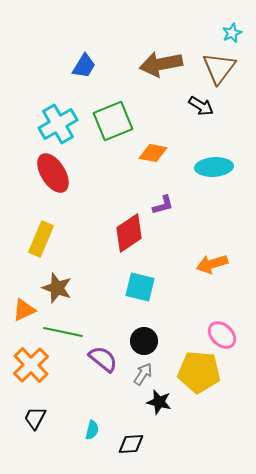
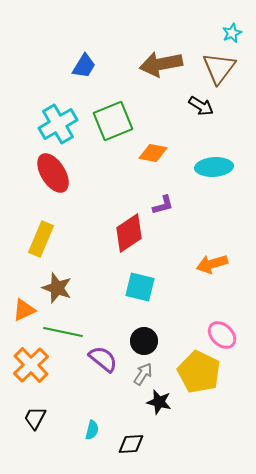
yellow pentagon: rotated 21 degrees clockwise
